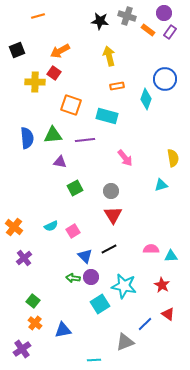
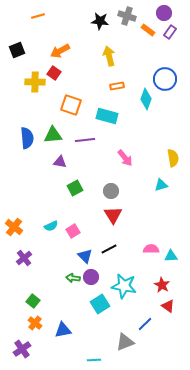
red triangle at (168, 314): moved 8 px up
